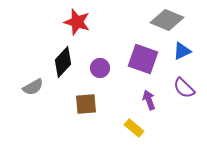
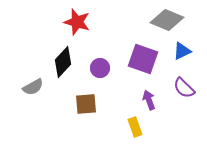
yellow rectangle: moved 1 px right, 1 px up; rotated 30 degrees clockwise
